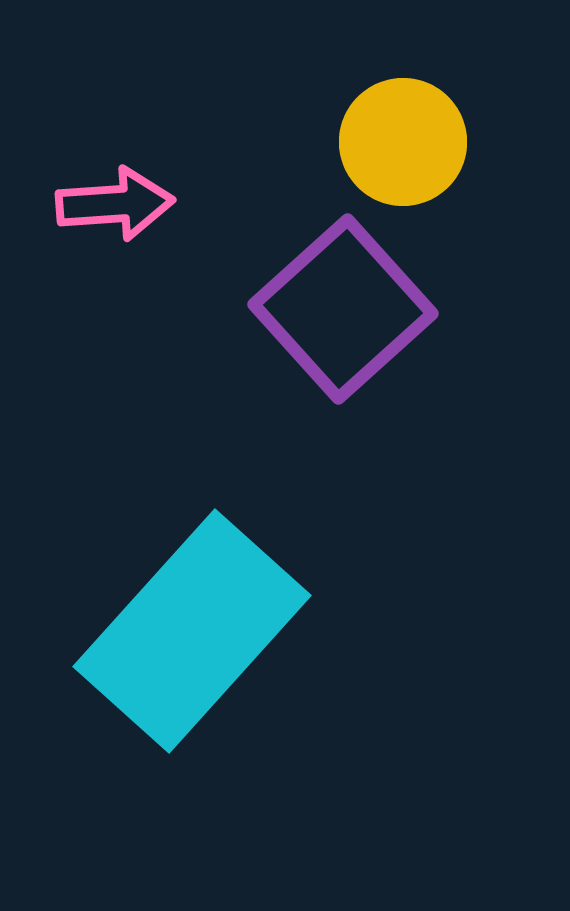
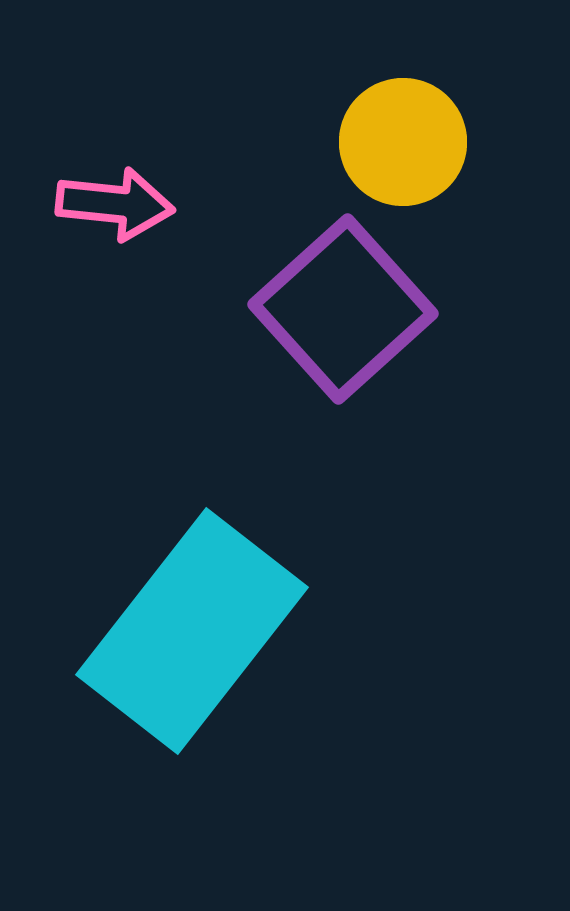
pink arrow: rotated 10 degrees clockwise
cyan rectangle: rotated 4 degrees counterclockwise
